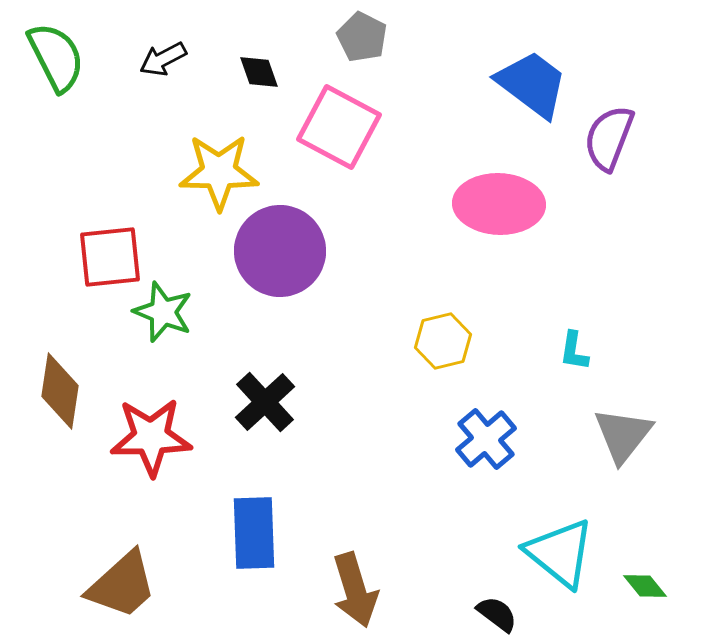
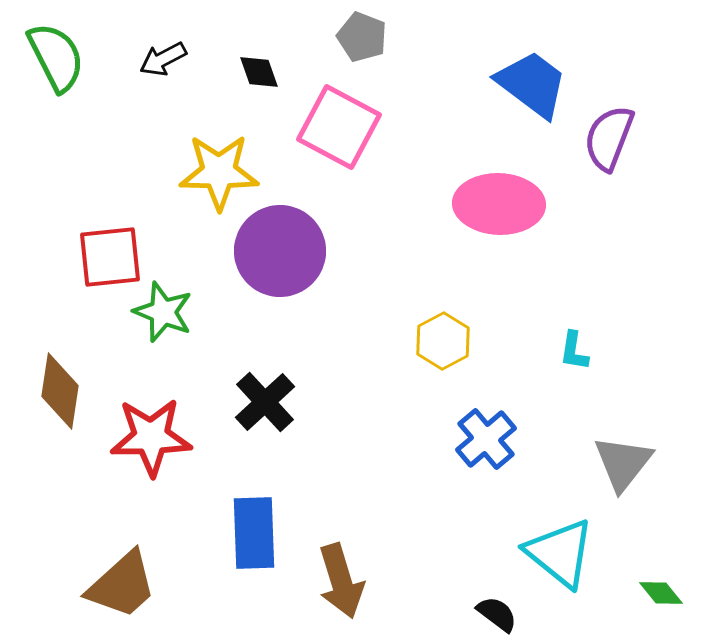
gray pentagon: rotated 6 degrees counterclockwise
yellow hexagon: rotated 14 degrees counterclockwise
gray triangle: moved 28 px down
green diamond: moved 16 px right, 7 px down
brown arrow: moved 14 px left, 9 px up
